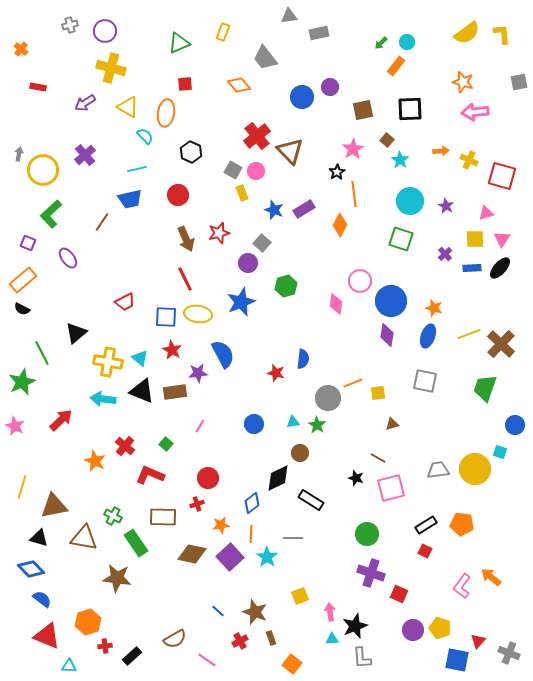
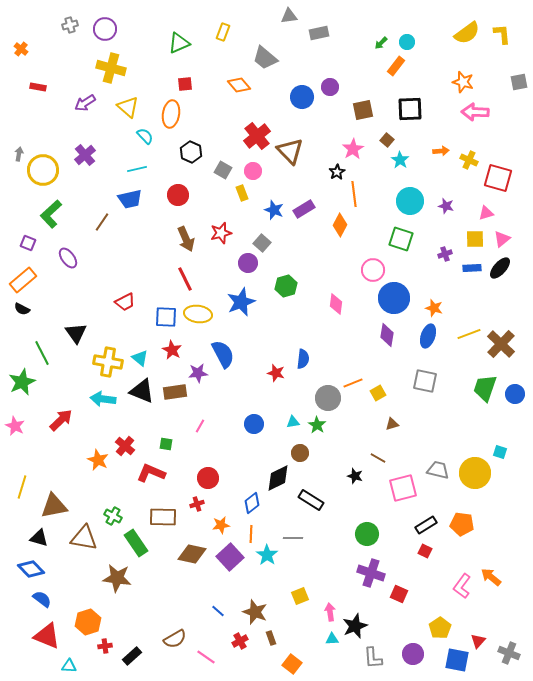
purple circle at (105, 31): moved 2 px up
gray trapezoid at (265, 58): rotated 12 degrees counterclockwise
yellow triangle at (128, 107): rotated 10 degrees clockwise
pink arrow at (475, 112): rotated 8 degrees clockwise
orange ellipse at (166, 113): moved 5 px right, 1 px down
gray square at (233, 170): moved 10 px left
pink circle at (256, 171): moved 3 px left
red square at (502, 176): moved 4 px left, 2 px down
purple star at (446, 206): rotated 14 degrees counterclockwise
red star at (219, 233): moved 2 px right
pink triangle at (502, 239): rotated 18 degrees clockwise
purple cross at (445, 254): rotated 24 degrees clockwise
pink circle at (360, 281): moved 13 px right, 11 px up
blue circle at (391, 301): moved 3 px right, 3 px up
black triangle at (76, 333): rotated 25 degrees counterclockwise
yellow square at (378, 393): rotated 21 degrees counterclockwise
blue circle at (515, 425): moved 31 px up
green square at (166, 444): rotated 32 degrees counterclockwise
orange star at (95, 461): moved 3 px right, 1 px up
yellow circle at (475, 469): moved 4 px down
gray trapezoid at (438, 470): rotated 20 degrees clockwise
red L-shape at (150, 475): moved 1 px right, 2 px up
black star at (356, 478): moved 1 px left, 2 px up
pink square at (391, 488): moved 12 px right
cyan star at (267, 557): moved 2 px up
yellow pentagon at (440, 628): rotated 20 degrees clockwise
purple circle at (413, 630): moved 24 px down
gray L-shape at (362, 658): moved 11 px right
pink line at (207, 660): moved 1 px left, 3 px up
